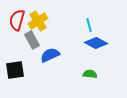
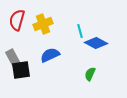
yellow cross: moved 5 px right, 3 px down; rotated 12 degrees clockwise
cyan line: moved 9 px left, 6 px down
gray rectangle: moved 19 px left, 18 px down
black square: moved 6 px right
green semicircle: rotated 72 degrees counterclockwise
